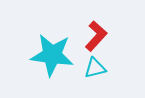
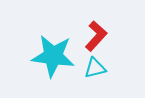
cyan star: moved 1 px right, 1 px down
